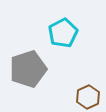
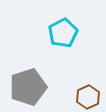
gray pentagon: moved 18 px down
